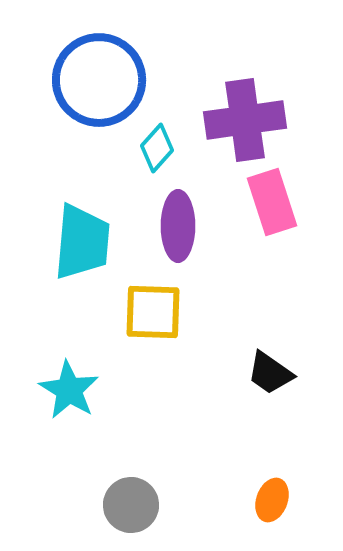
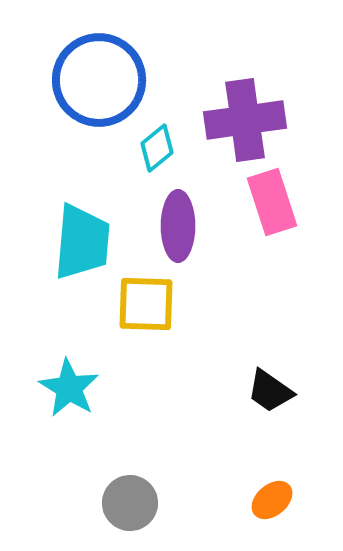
cyan diamond: rotated 9 degrees clockwise
yellow square: moved 7 px left, 8 px up
black trapezoid: moved 18 px down
cyan star: moved 2 px up
orange ellipse: rotated 30 degrees clockwise
gray circle: moved 1 px left, 2 px up
